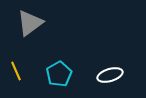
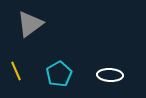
gray triangle: moved 1 px down
white ellipse: rotated 20 degrees clockwise
